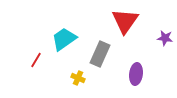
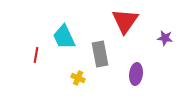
cyan trapezoid: moved 2 px up; rotated 80 degrees counterclockwise
gray rectangle: rotated 35 degrees counterclockwise
red line: moved 5 px up; rotated 21 degrees counterclockwise
